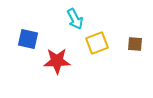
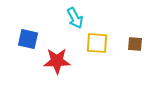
cyan arrow: moved 1 px up
yellow square: rotated 25 degrees clockwise
